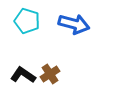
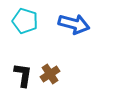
cyan pentagon: moved 2 px left
black L-shape: rotated 65 degrees clockwise
